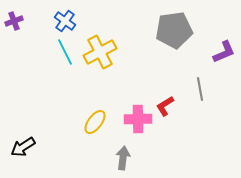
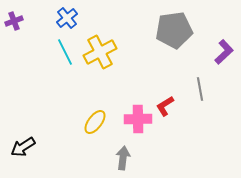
blue cross: moved 2 px right, 3 px up; rotated 15 degrees clockwise
purple L-shape: rotated 20 degrees counterclockwise
